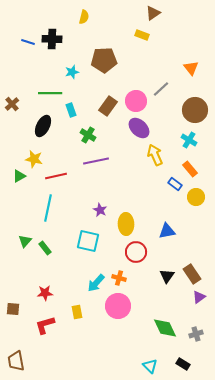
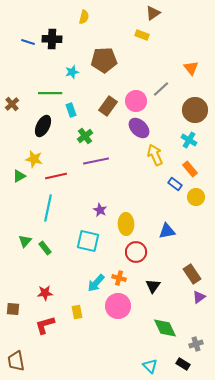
green cross at (88, 135): moved 3 px left, 1 px down; rotated 21 degrees clockwise
black triangle at (167, 276): moved 14 px left, 10 px down
gray cross at (196, 334): moved 10 px down
